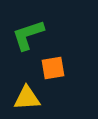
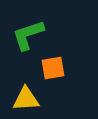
yellow triangle: moved 1 px left, 1 px down
